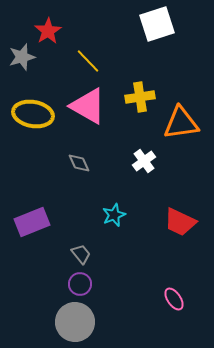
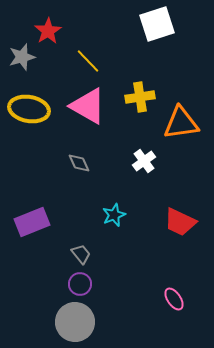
yellow ellipse: moved 4 px left, 5 px up
